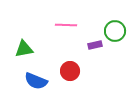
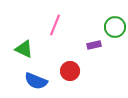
pink line: moved 11 px left; rotated 70 degrees counterclockwise
green circle: moved 4 px up
purple rectangle: moved 1 px left
green triangle: rotated 36 degrees clockwise
